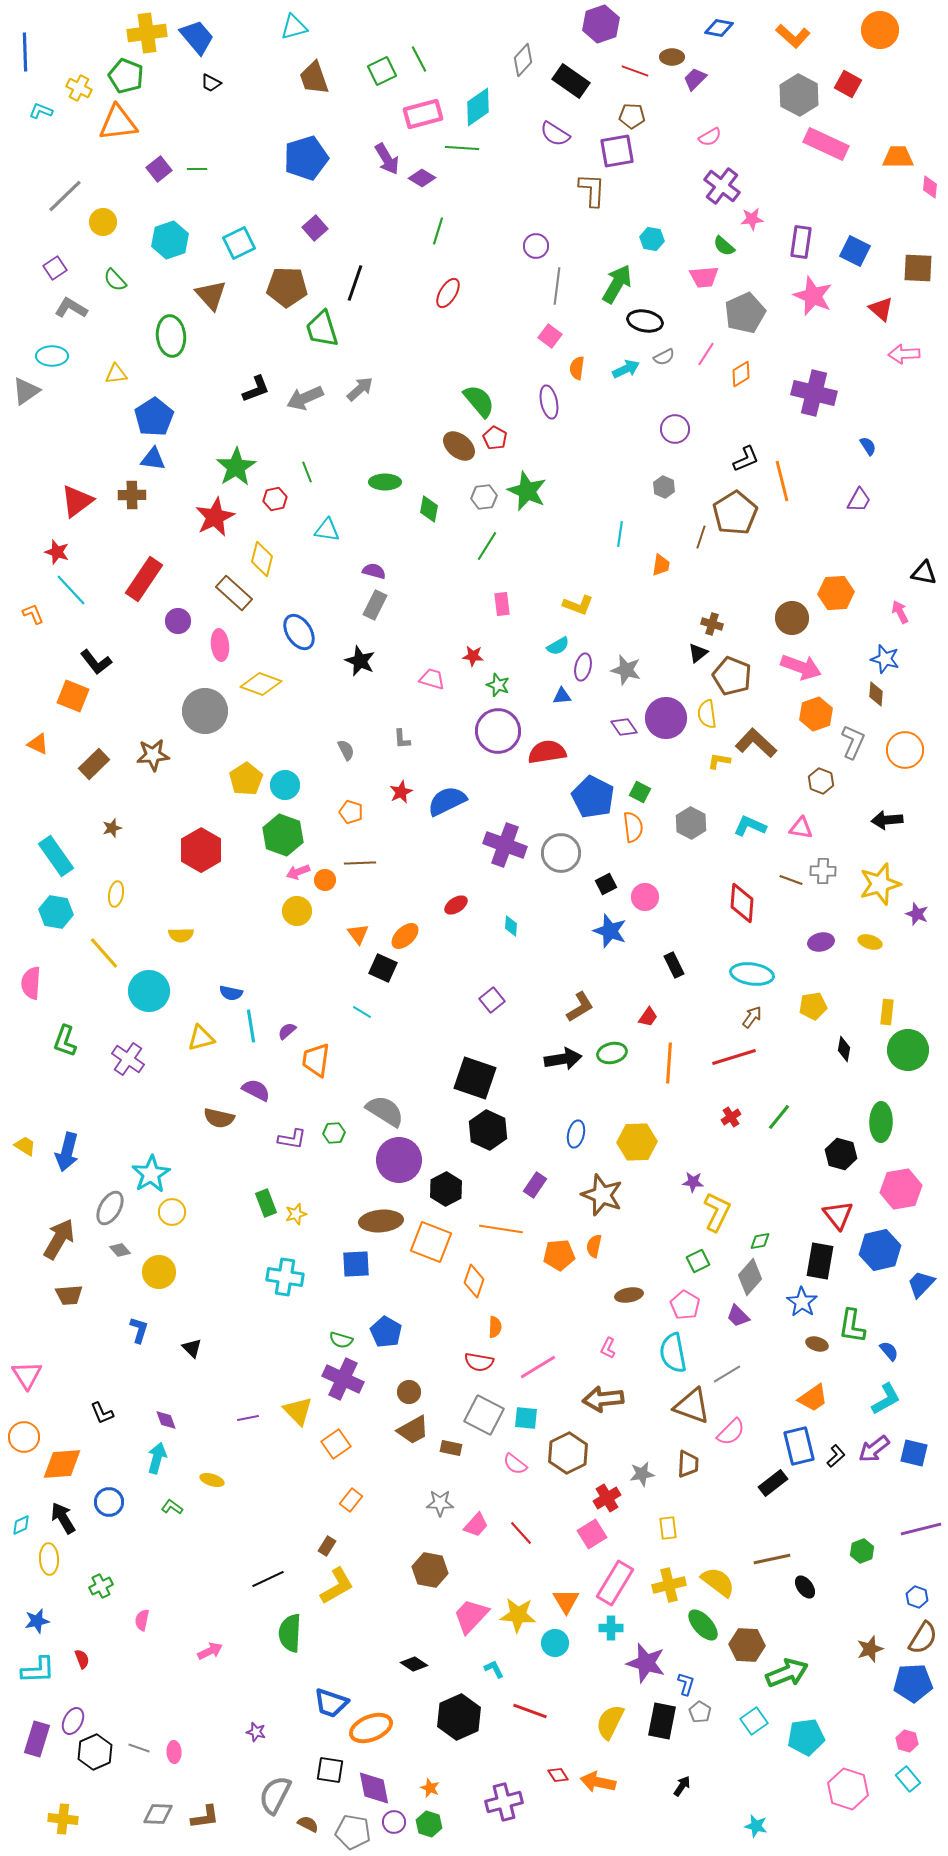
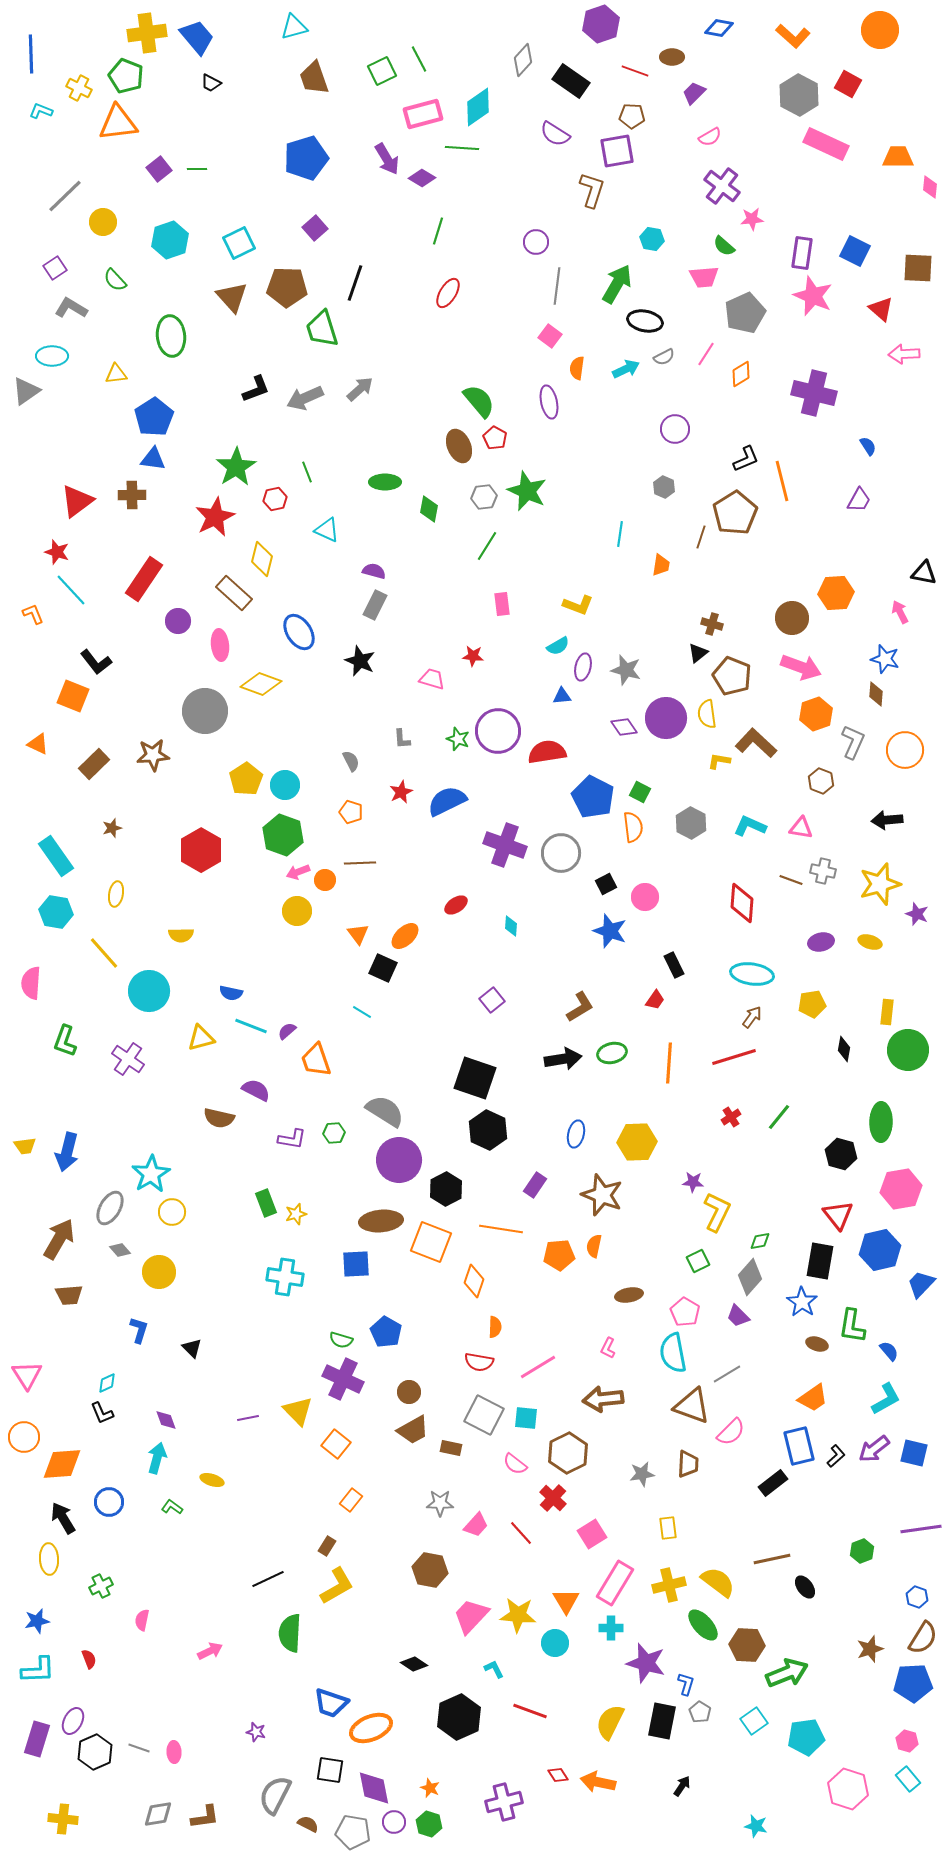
blue line at (25, 52): moved 6 px right, 2 px down
purple trapezoid at (695, 79): moved 1 px left, 14 px down
brown L-shape at (592, 190): rotated 15 degrees clockwise
purple rectangle at (801, 242): moved 1 px right, 11 px down
purple circle at (536, 246): moved 4 px up
brown triangle at (211, 295): moved 21 px right, 2 px down
brown ellipse at (459, 446): rotated 28 degrees clockwise
cyan triangle at (327, 530): rotated 16 degrees clockwise
green star at (498, 685): moved 40 px left, 54 px down
gray semicircle at (346, 750): moved 5 px right, 11 px down
gray cross at (823, 871): rotated 10 degrees clockwise
yellow pentagon at (813, 1006): moved 1 px left, 2 px up
red trapezoid at (648, 1017): moved 7 px right, 17 px up
cyan line at (251, 1026): rotated 60 degrees counterclockwise
orange trapezoid at (316, 1060): rotated 27 degrees counterclockwise
yellow trapezoid at (25, 1146): rotated 140 degrees clockwise
pink pentagon at (685, 1305): moved 7 px down
orange square at (336, 1444): rotated 16 degrees counterclockwise
red cross at (607, 1498): moved 54 px left; rotated 16 degrees counterclockwise
cyan diamond at (21, 1525): moved 86 px right, 142 px up
purple line at (921, 1529): rotated 6 degrees clockwise
red semicircle at (82, 1659): moved 7 px right
gray diamond at (158, 1814): rotated 12 degrees counterclockwise
